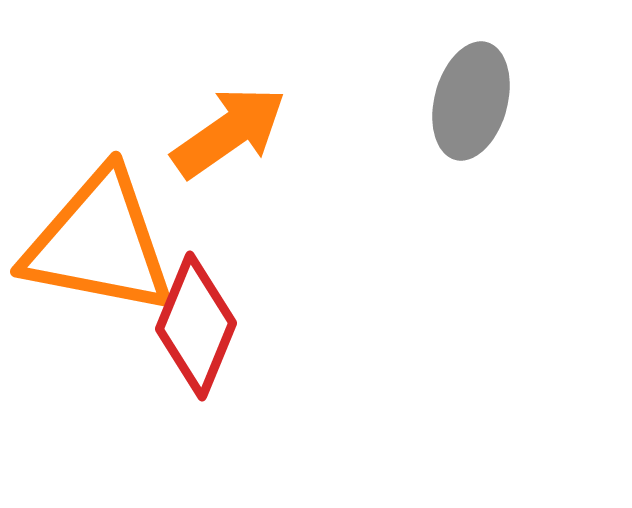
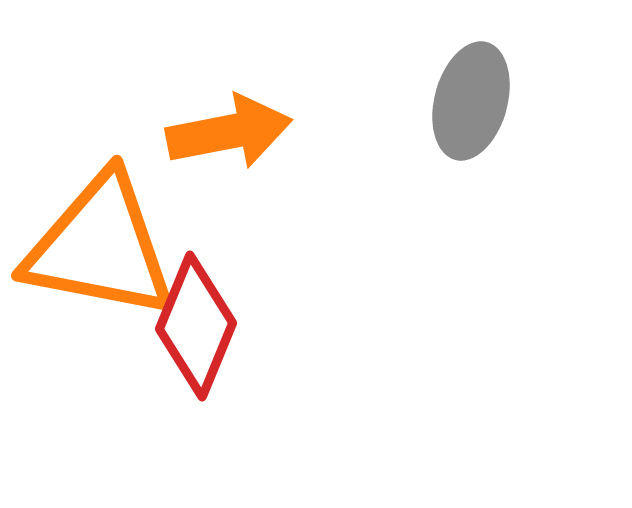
orange arrow: rotated 24 degrees clockwise
orange triangle: moved 1 px right, 4 px down
